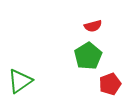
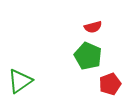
red semicircle: moved 1 px down
green pentagon: rotated 16 degrees counterclockwise
